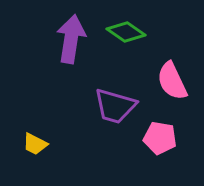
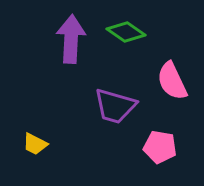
purple arrow: rotated 6 degrees counterclockwise
pink pentagon: moved 9 px down
